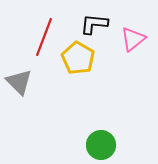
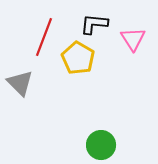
pink triangle: rotated 24 degrees counterclockwise
gray triangle: moved 1 px right, 1 px down
